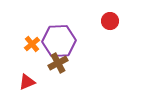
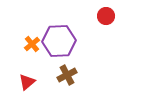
red circle: moved 4 px left, 5 px up
brown cross: moved 9 px right, 12 px down
red triangle: rotated 18 degrees counterclockwise
